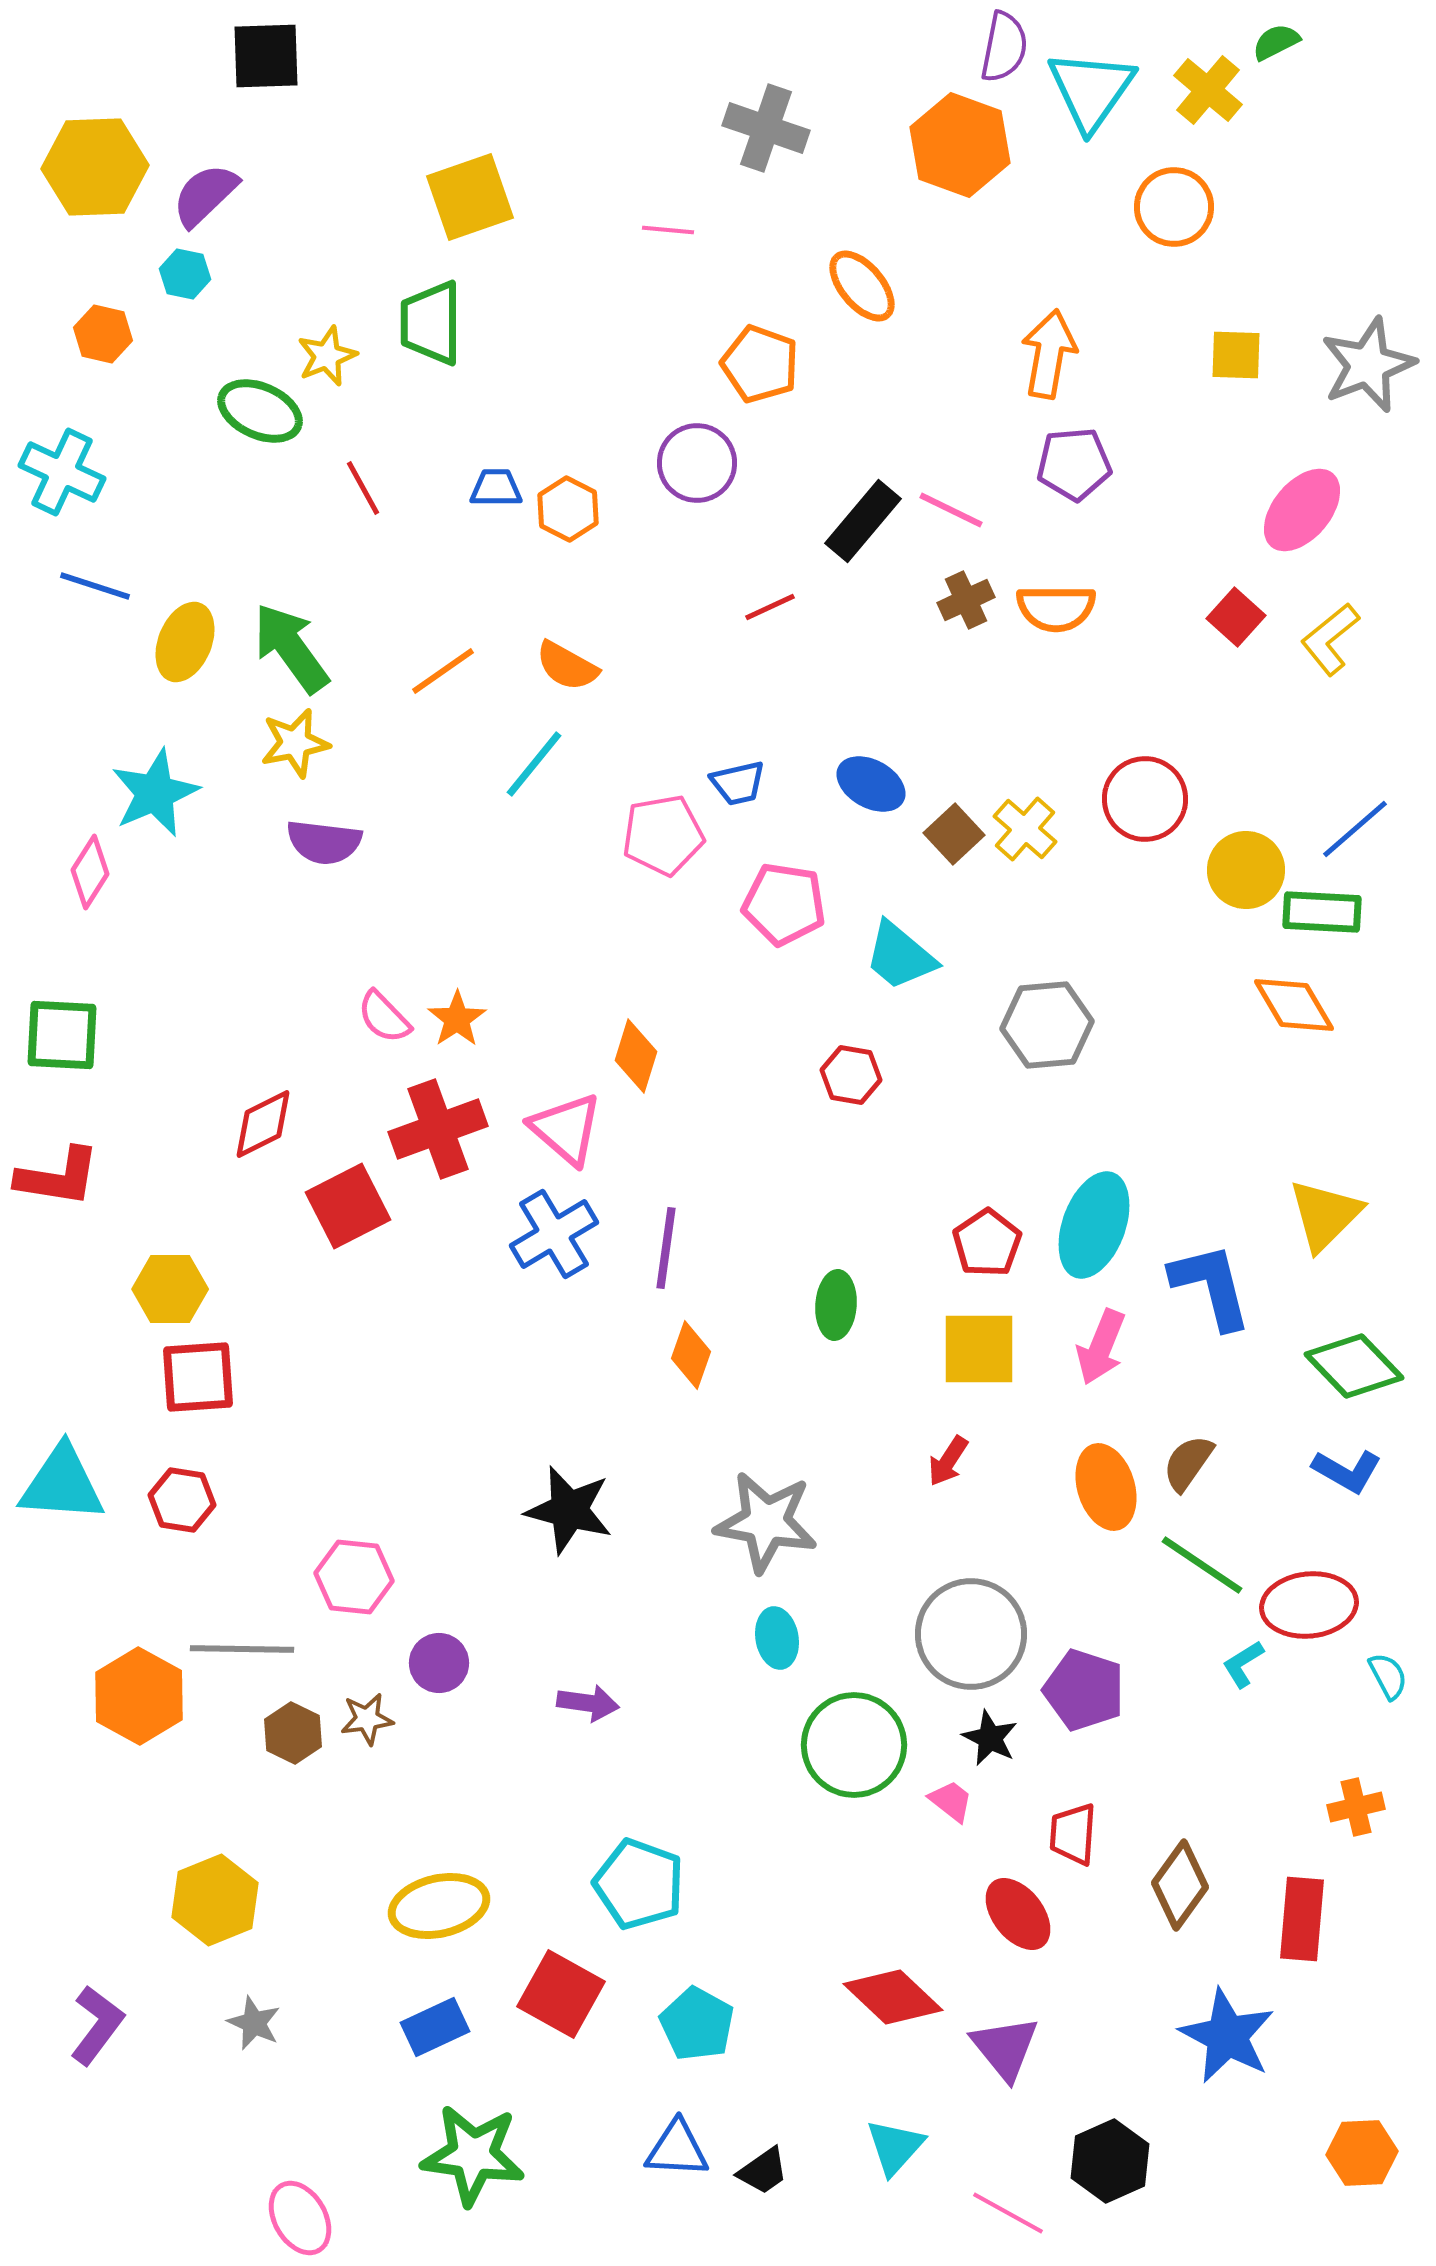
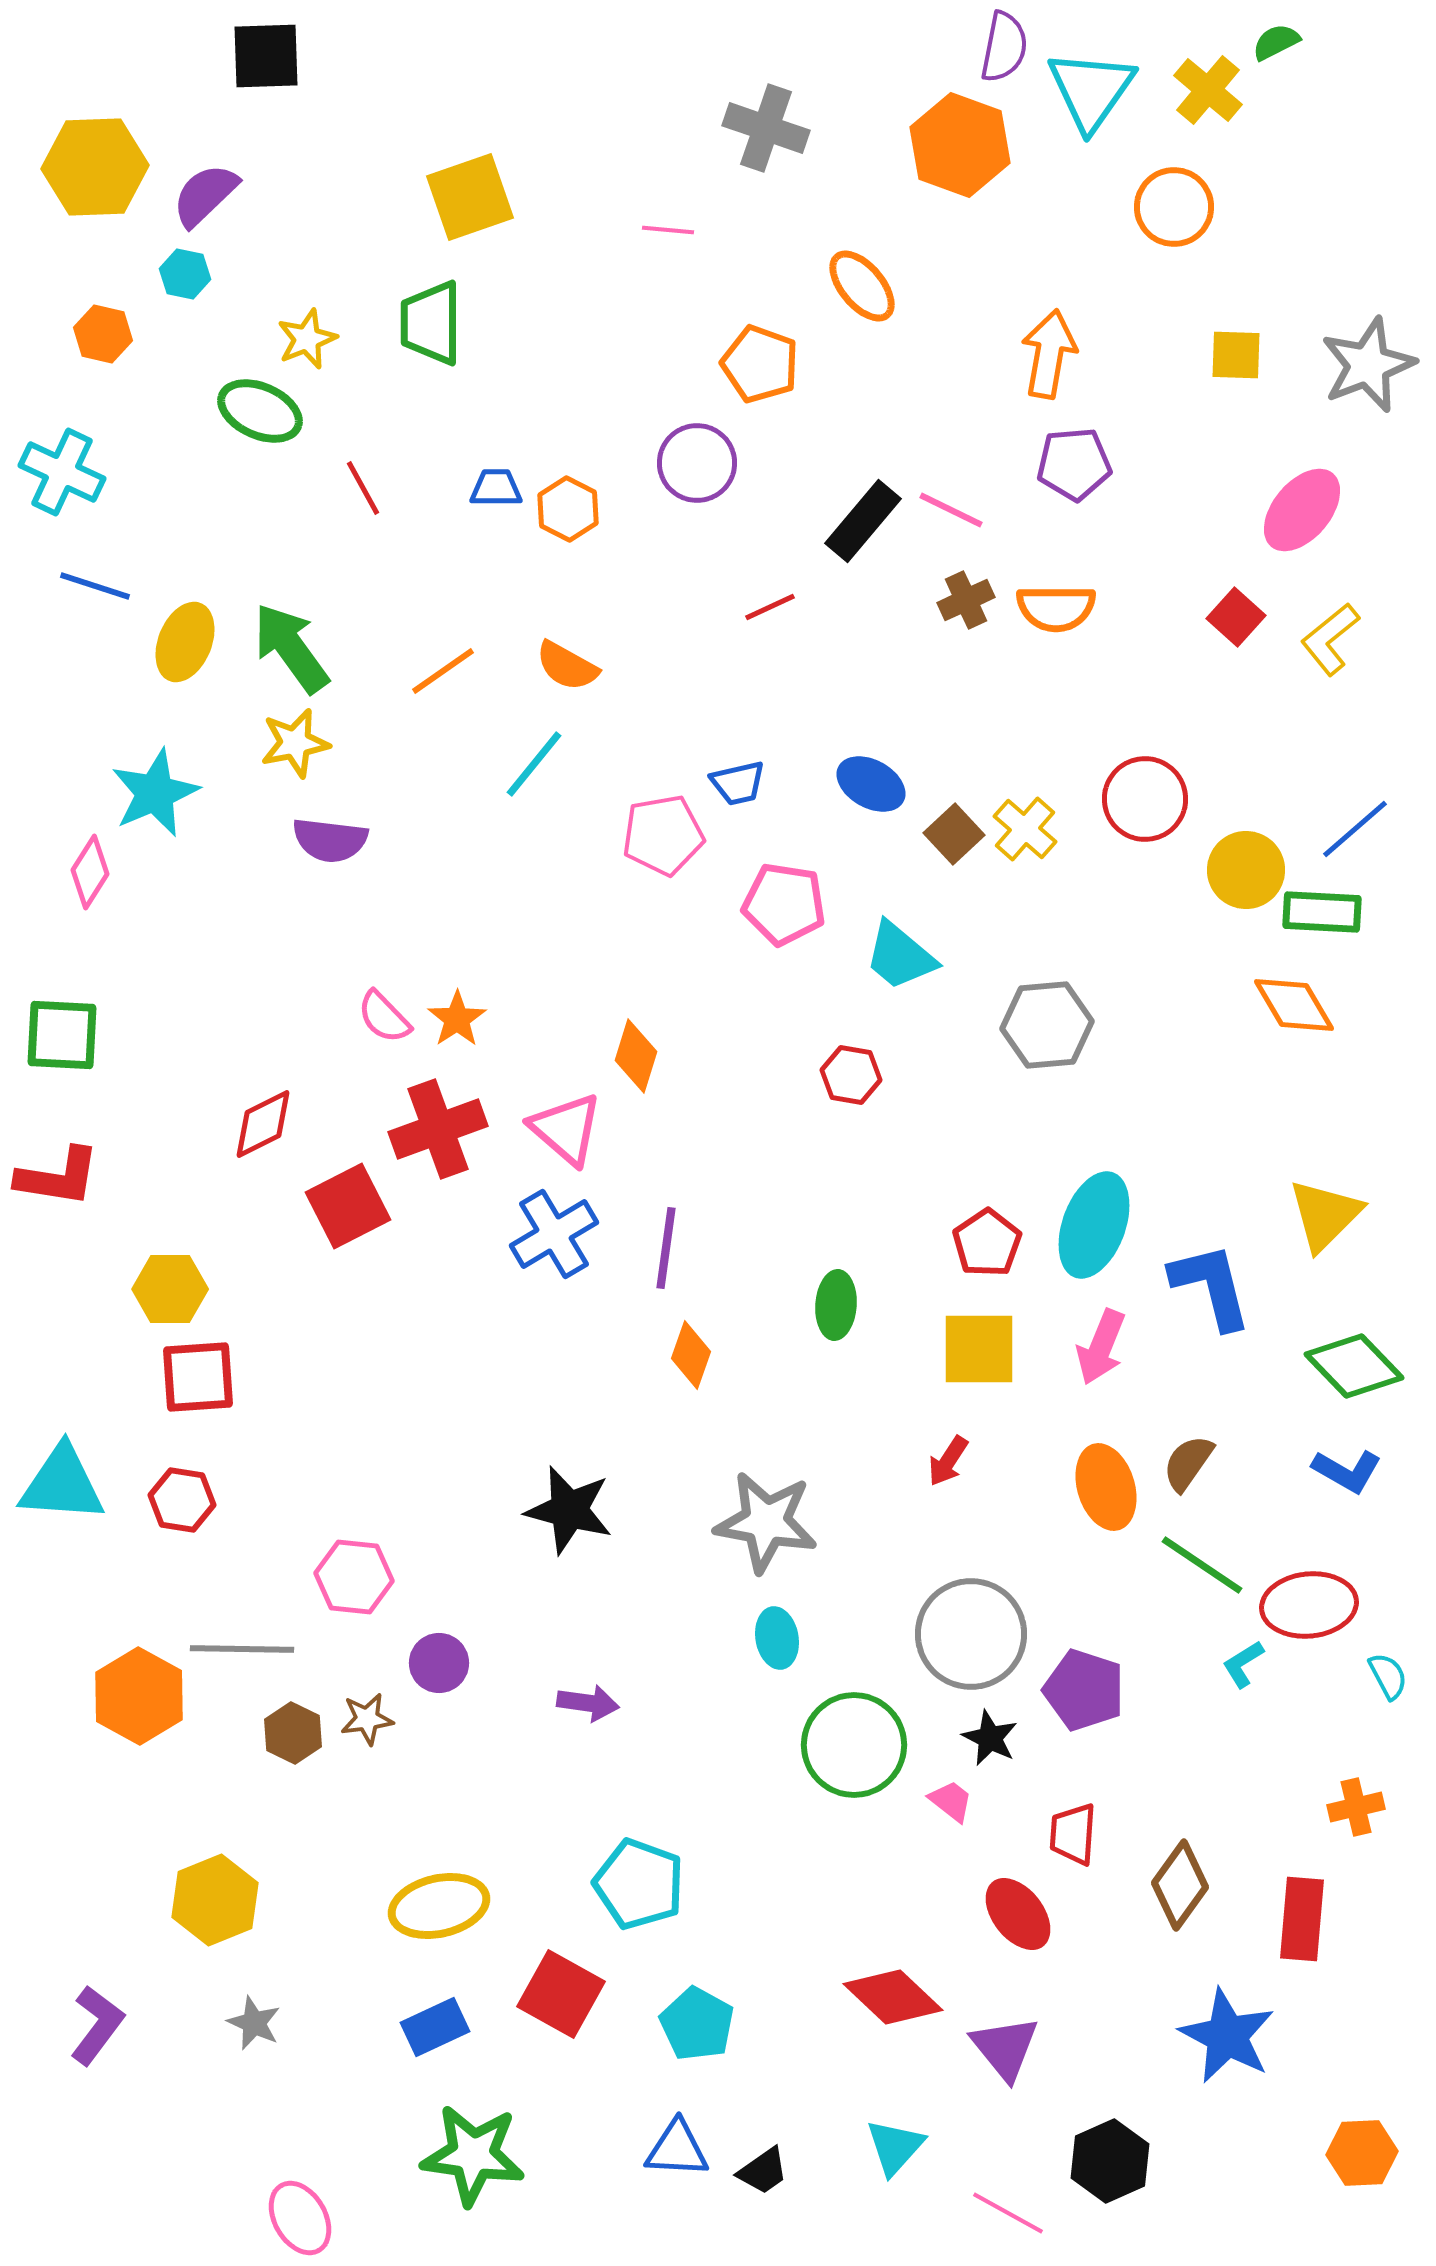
yellow star at (327, 356): moved 20 px left, 17 px up
purple semicircle at (324, 842): moved 6 px right, 2 px up
